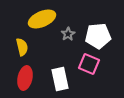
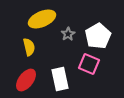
white pentagon: rotated 25 degrees counterclockwise
yellow semicircle: moved 7 px right
red ellipse: moved 1 px right, 2 px down; rotated 25 degrees clockwise
